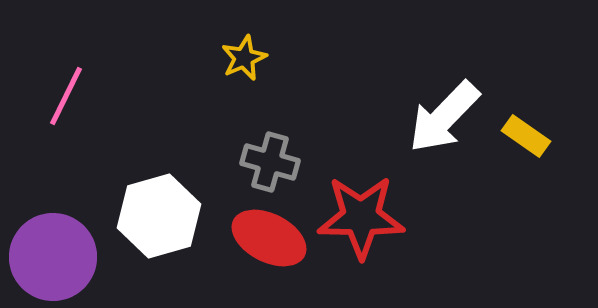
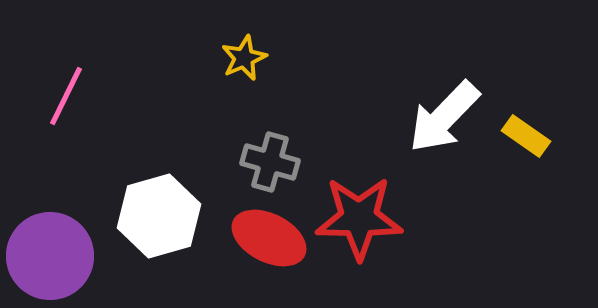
red star: moved 2 px left, 1 px down
purple circle: moved 3 px left, 1 px up
